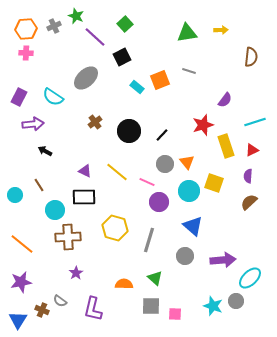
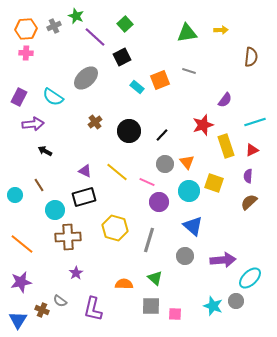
black rectangle at (84, 197): rotated 15 degrees counterclockwise
